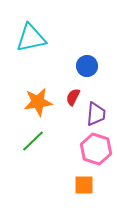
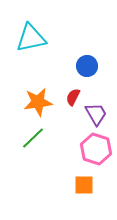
purple trapezoid: rotated 35 degrees counterclockwise
green line: moved 3 px up
